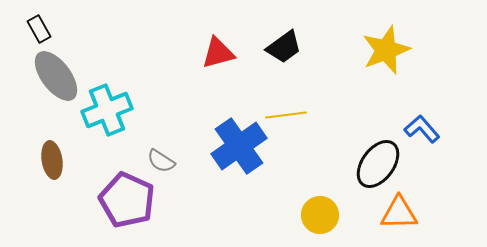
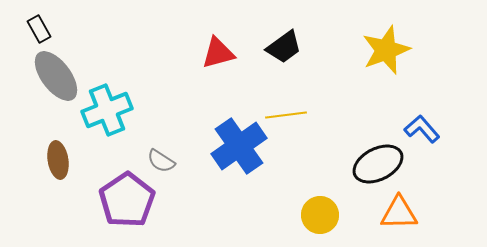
brown ellipse: moved 6 px right
black ellipse: rotated 27 degrees clockwise
purple pentagon: rotated 14 degrees clockwise
